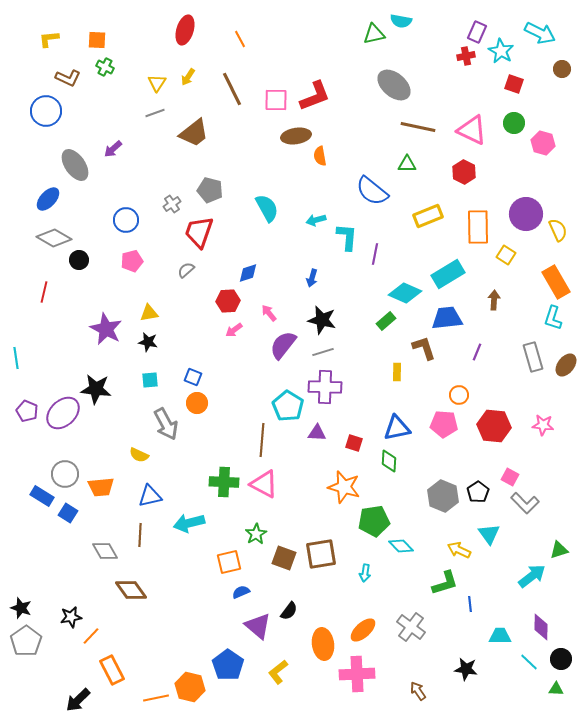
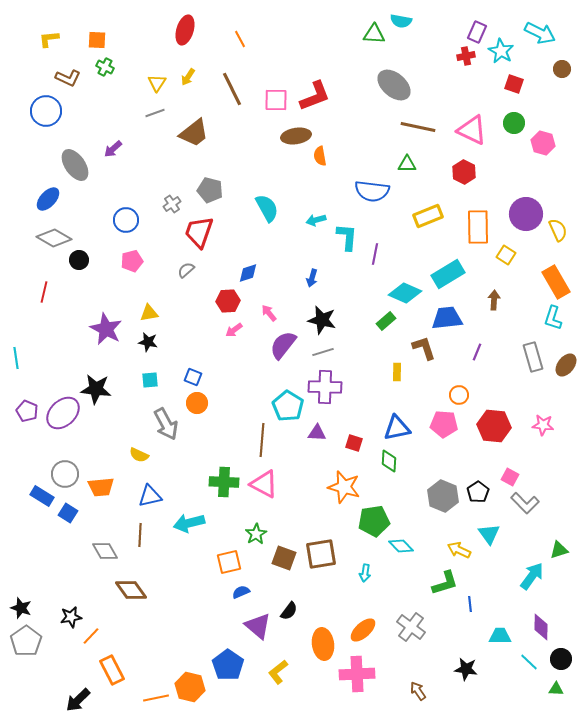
green triangle at (374, 34): rotated 15 degrees clockwise
blue semicircle at (372, 191): rotated 32 degrees counterclockwise
cyan arrow at (532, 576): rotated 16 degrees counterclockwise
